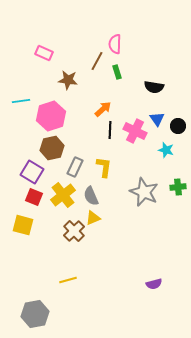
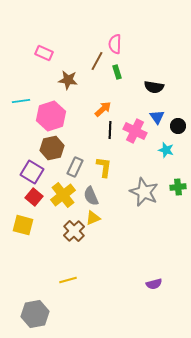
blue triangle: moved 2 px up
red square: rotated 18 degrees clockwise
